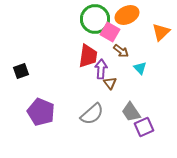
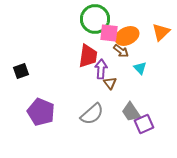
orange ellipse: moved 21 px down
pink square: moved 1 px left, 1 px down; rotated 24 degrees counterclockwise
purple square: moved 3 px up
